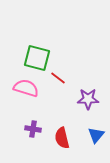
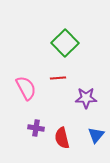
green square: moved 28 px right, 15 px up; rotated 32 degrees clockwise
red line: rotated 42 degrees counterclockwise
pink semicircle: rotated 45 degrees clockwise
purple star: moved 2 px left, 1 px up
purple cross: moved 3 px right, 1 px up
